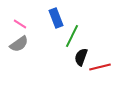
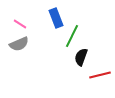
gray semicircle: rotated 12 degrees clockwise
red line: moved 8 px down
